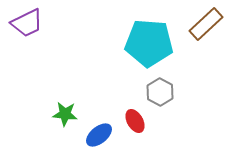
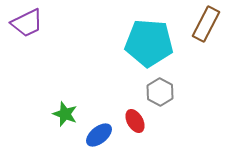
brown rectangle: rotated 20 degrees counterclockwise
green star: rotated 15 degrees clockwise
